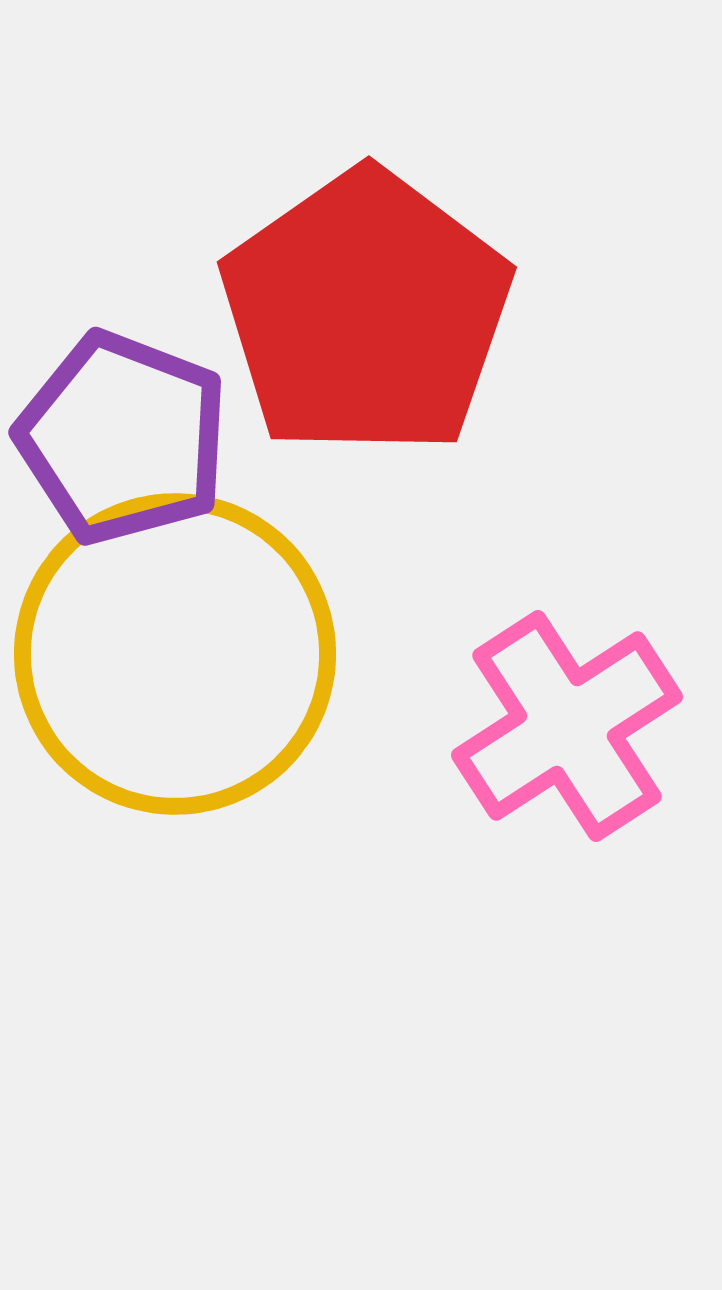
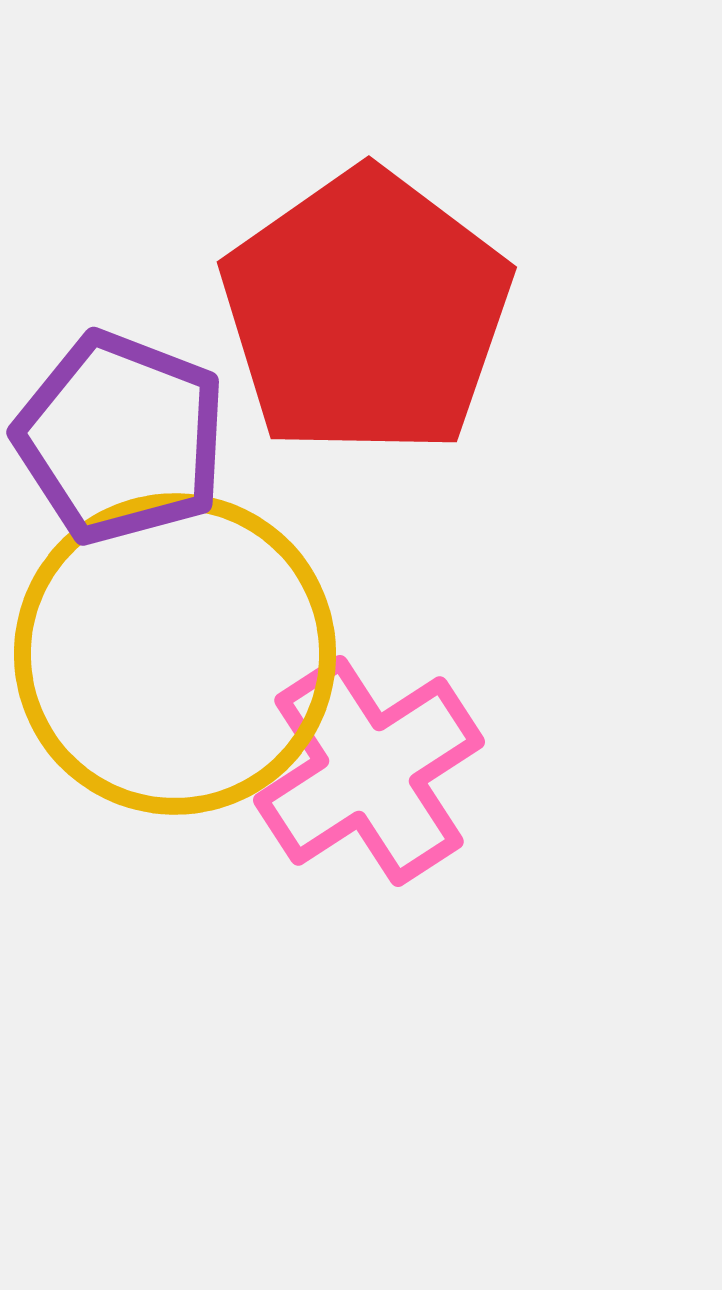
purple pentagon: moved 2 px left
pink cross: moved 198 px left, 45 px down
